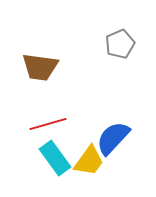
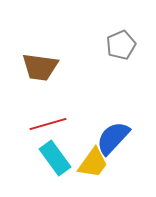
gray pentagon: moved 1 px right, 1 px down
yellow trapezoid: moved 4 px right, 2 px down
